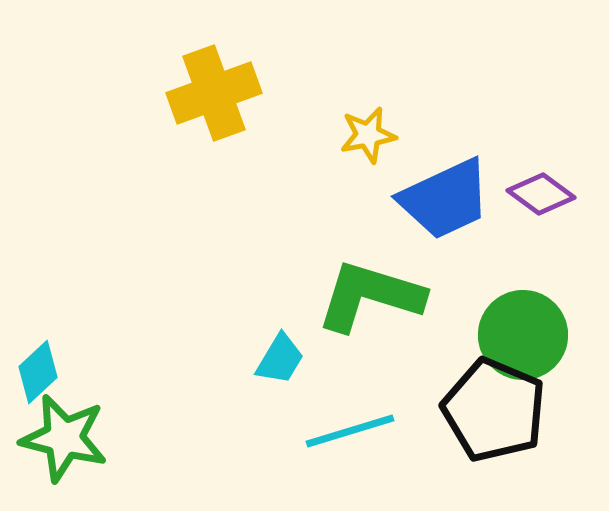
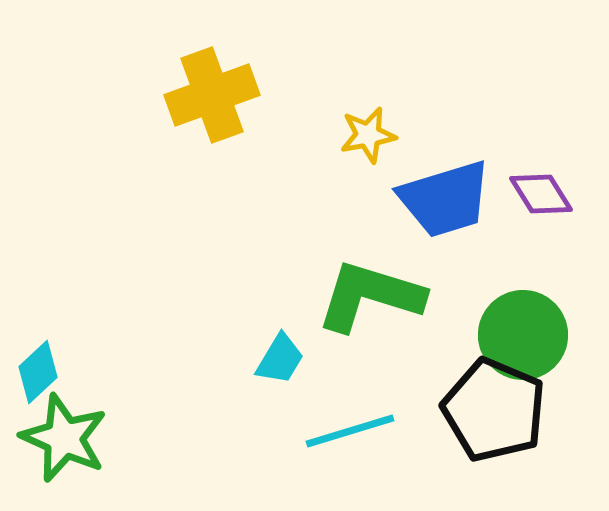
yellow cross: moved 2 px left, 2 px down
purple diamond: rotated 22 degrees clockwise
blue trapezoid: rotated 8 degrees clockwise
green star: rotated 10 degrees clockwise
